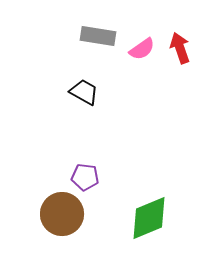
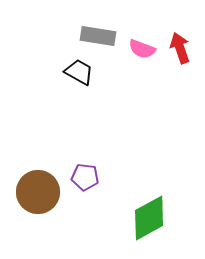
pink semicircle: rotated 56 degrees clockwise
black trapezoid: moved 5 px left, 20 px up
brown circle: moved 24 px left, 22 px up
green diamond: rotated 6 degrees counterclockwise
